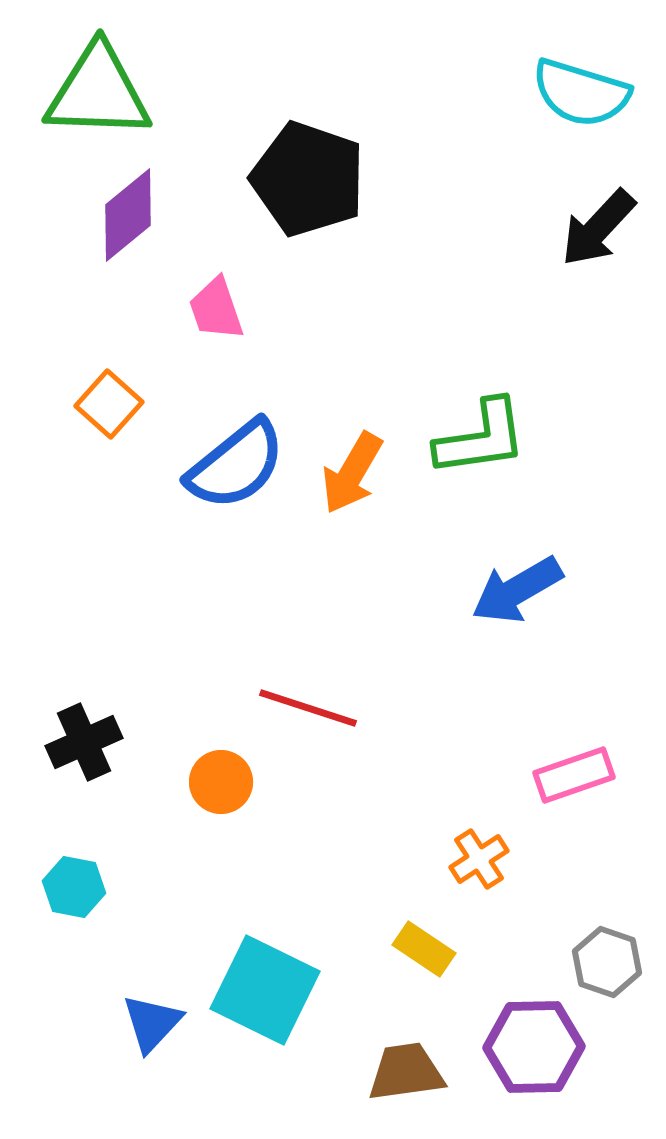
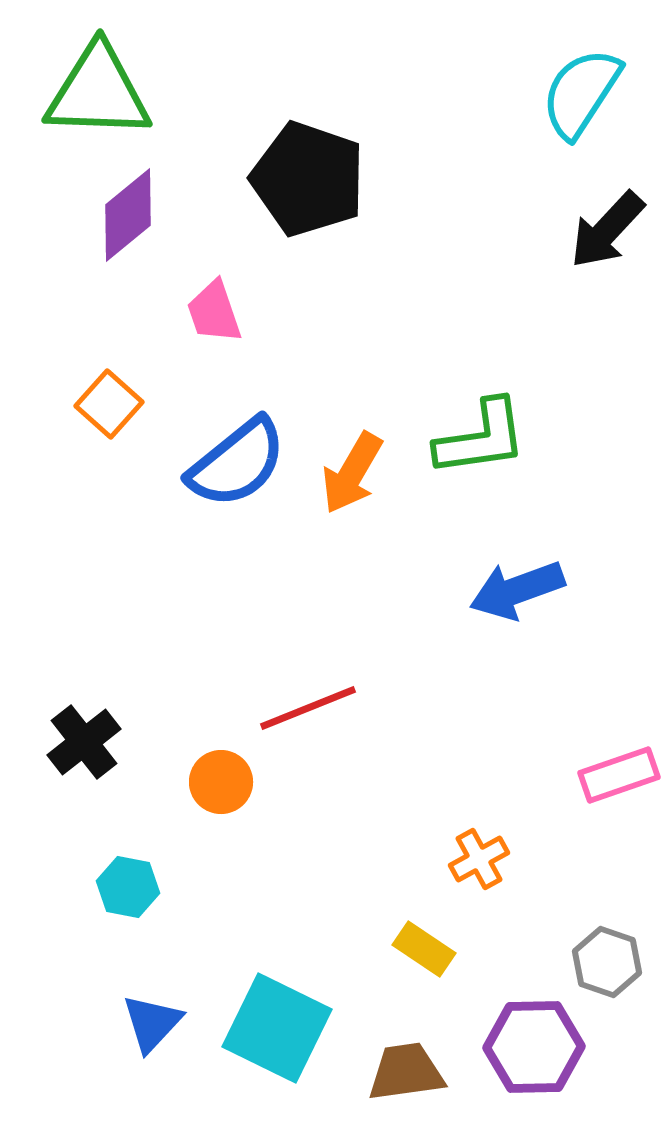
cyan semicircle: rotated 106 degrees clockwise
black arrow: moved 9 px right, 2 px down
pink trapezoid: moved 2 px left, 3 px down
blue semicircle: moved 1 px right, 2 px up
blue arrow: rotated 10 degrees clockwise
red line: rotated 40 degrees counterclockwise
black cross: rotated 14 degrees counterclockwise
pink rectangle: moved 45 px right
orange cross: rotated 4 degrees clockwise
cyan hexagon: moved 54 px right
cyan square: moved 12 px right, 38 px down
